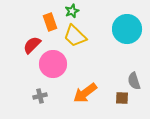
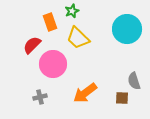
yellow trapezoid: moved 3 px right, 2 px down
gray cross: moved 1 px down
